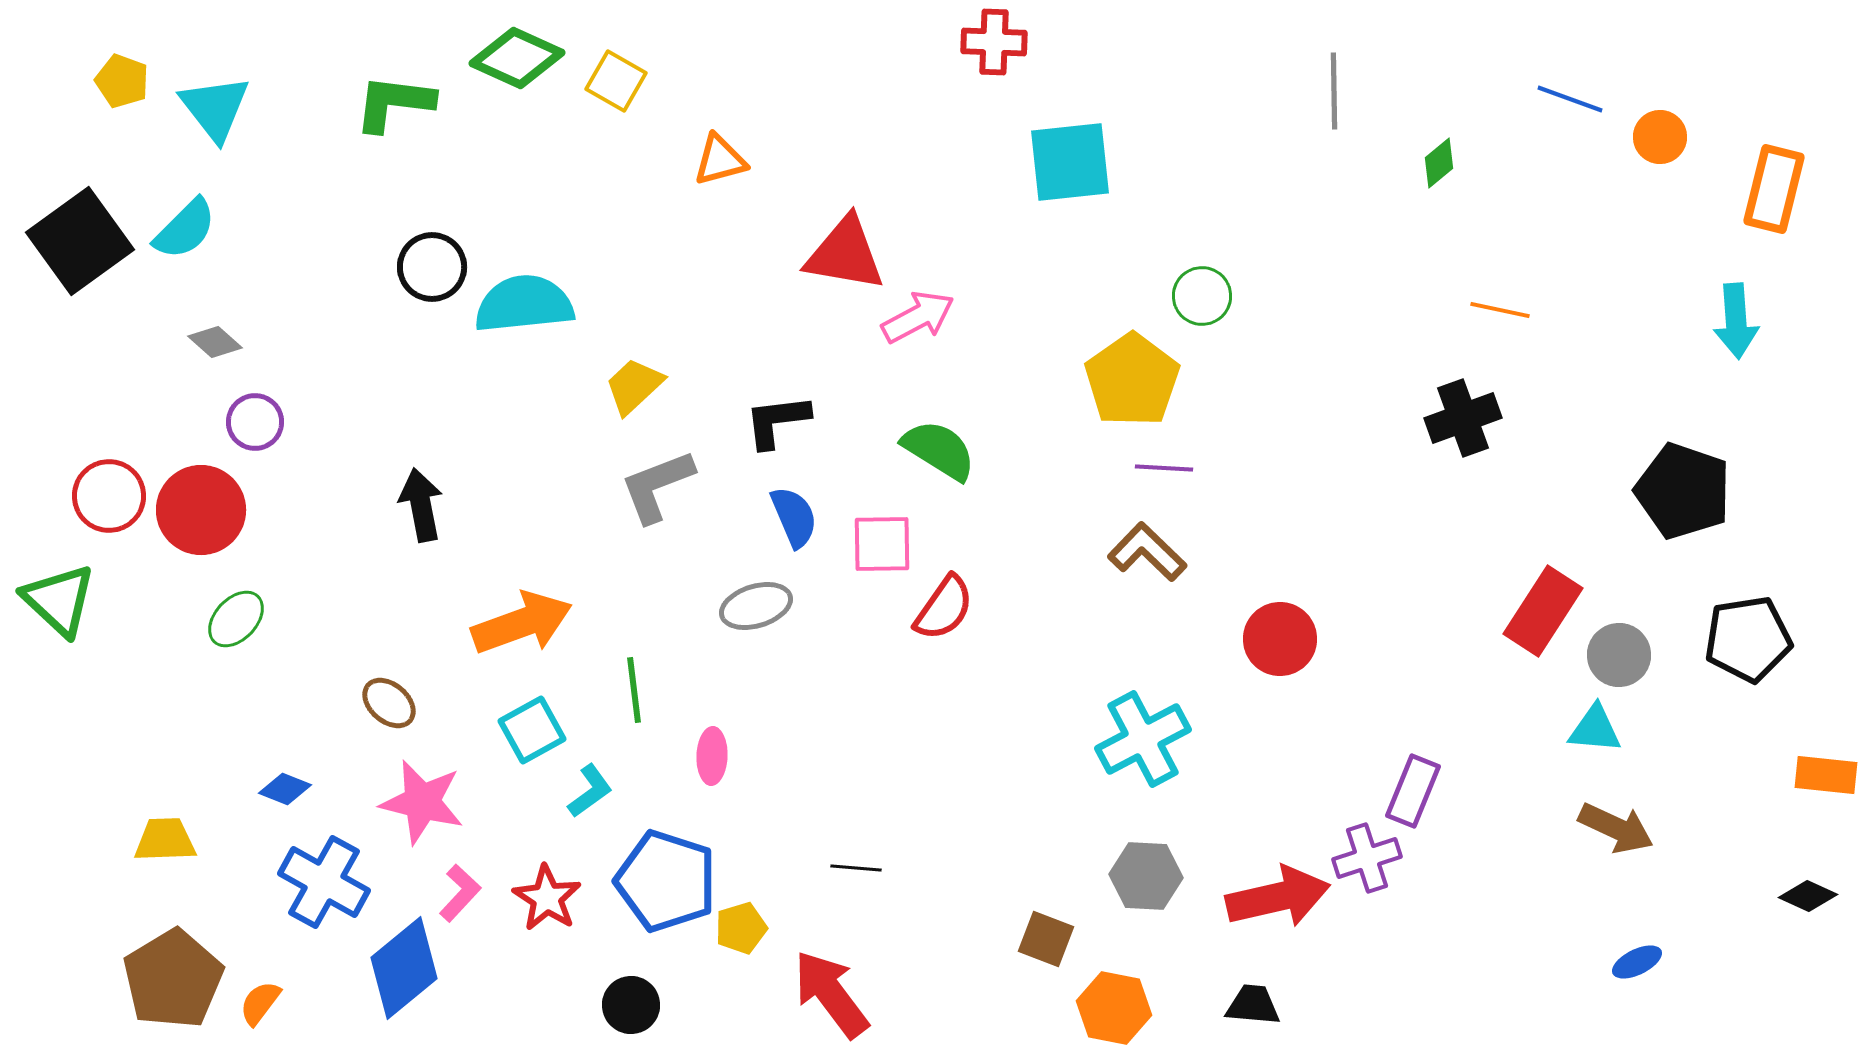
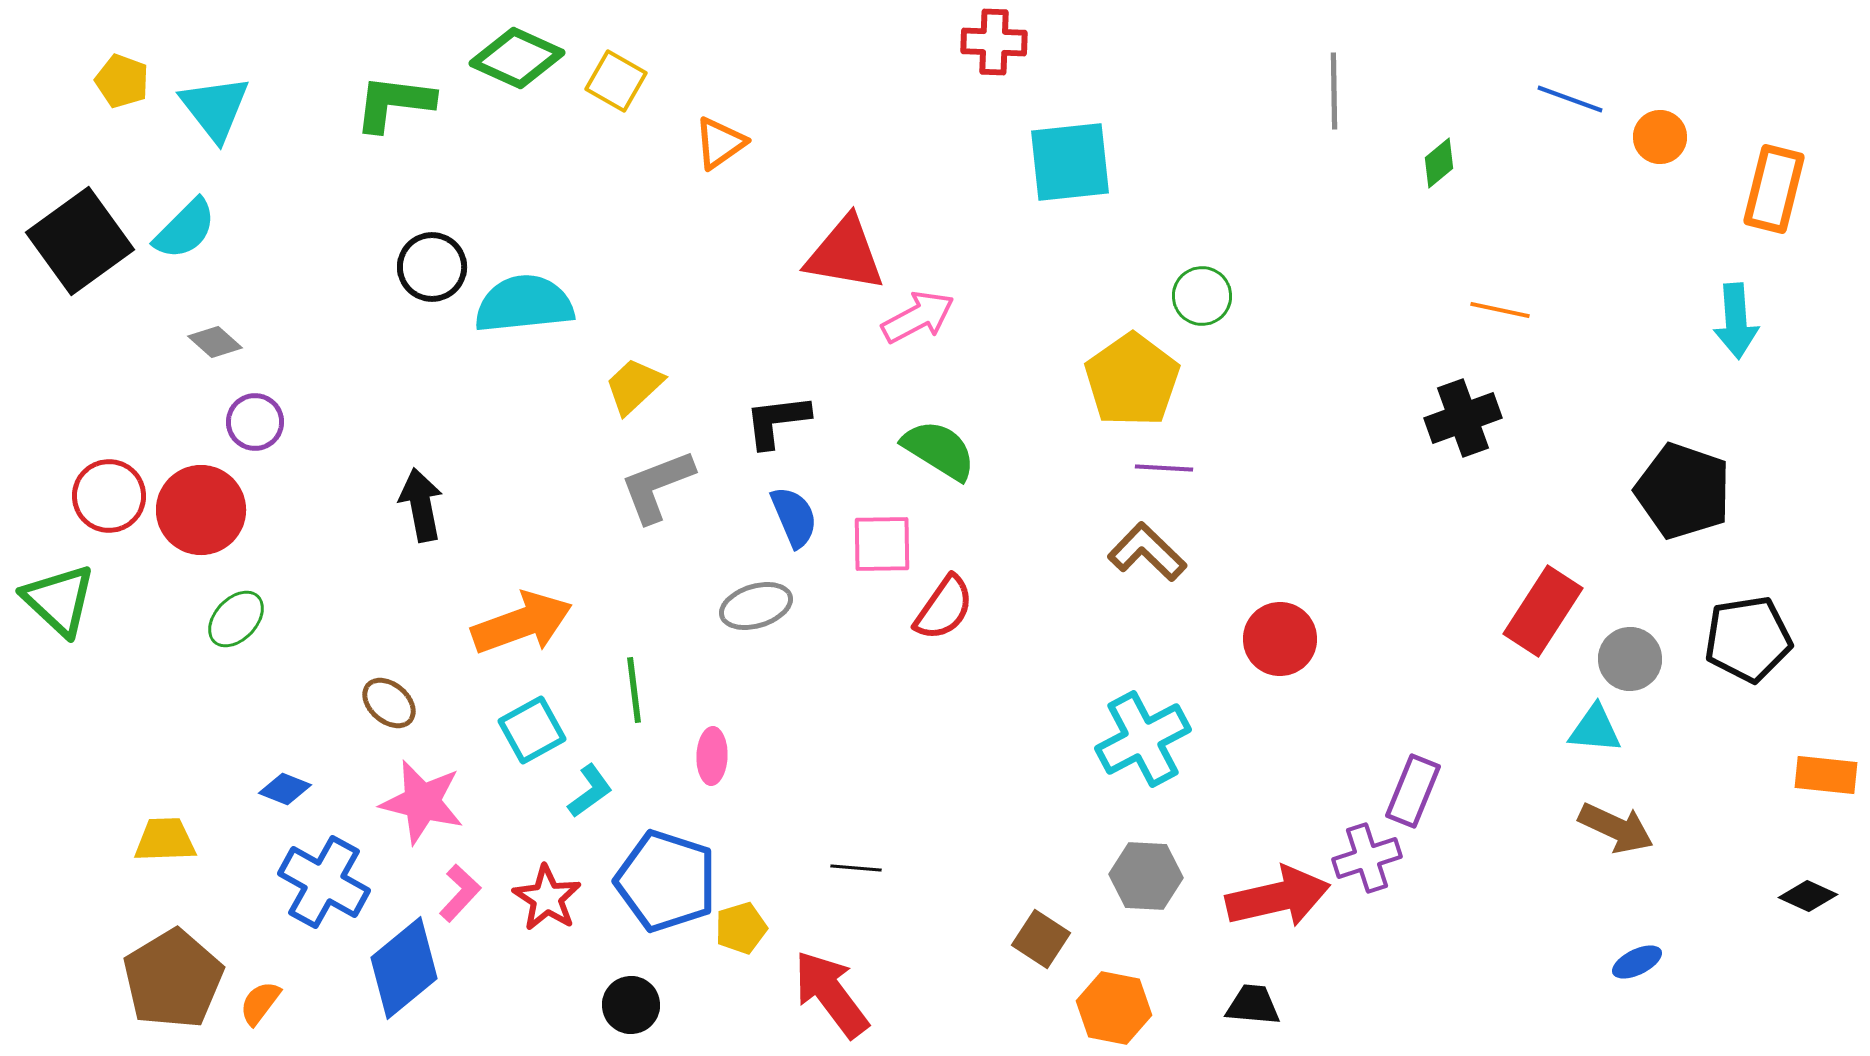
orange triangle at (720, 160): moved 17 px up; rotated 20 degrees counterclockwise
gray circle at (1619, 655): moved 11 px right, 4 px down
brown square at (1046, 939): moved 5 px left; rotated 12 degrees clockwise
